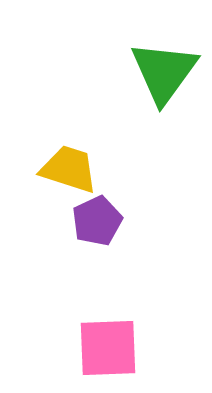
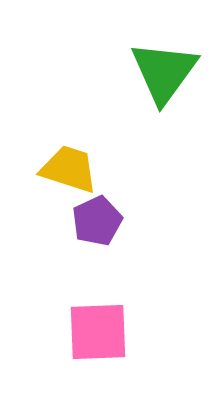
pink square: moved 10 px left, 16 px up
